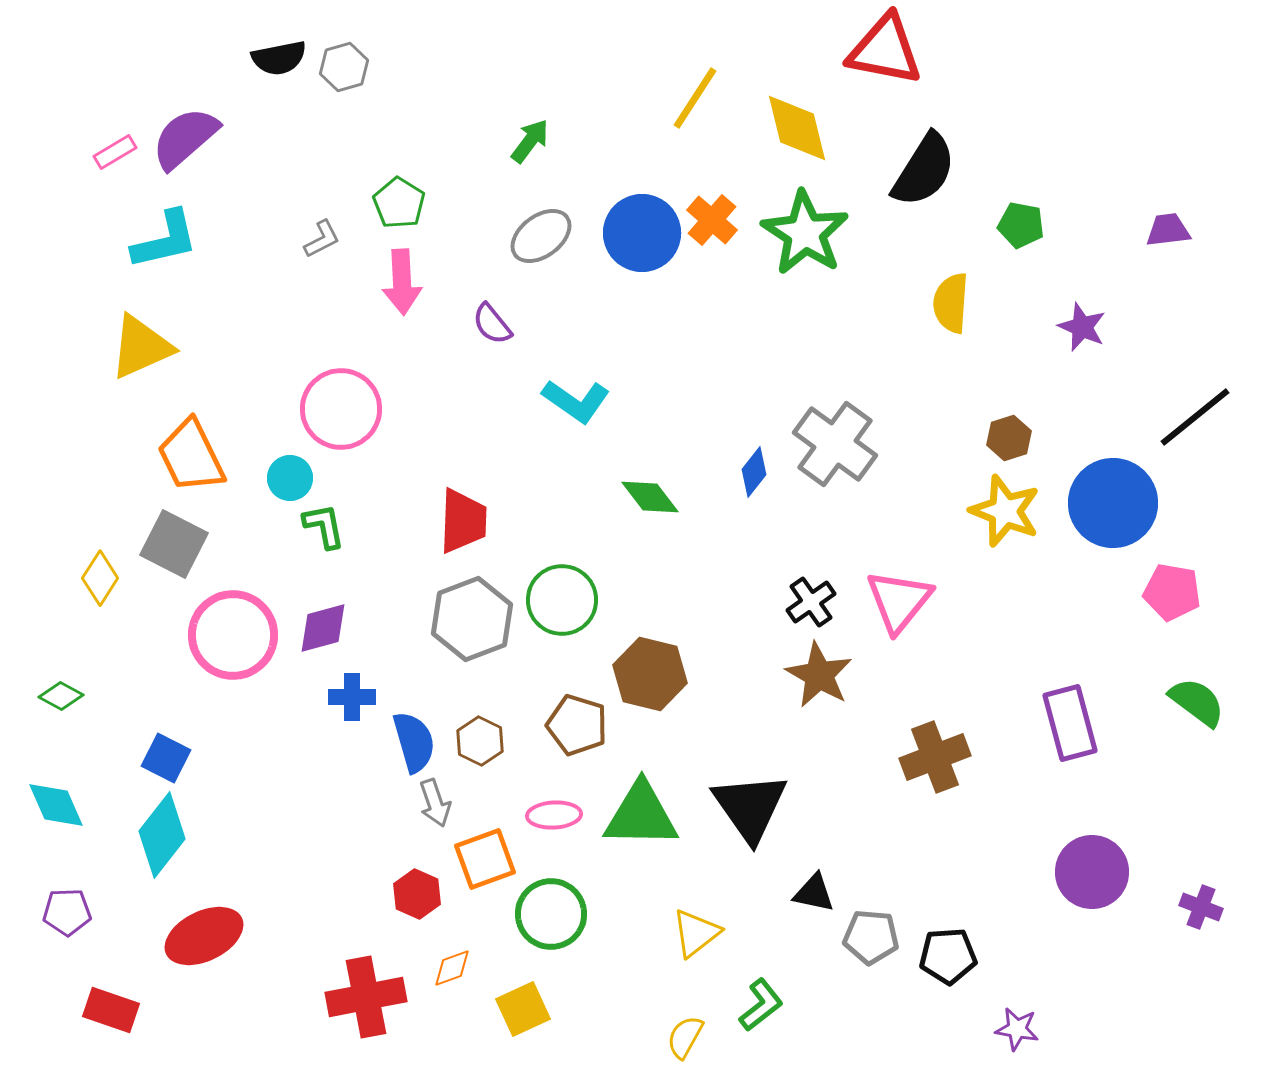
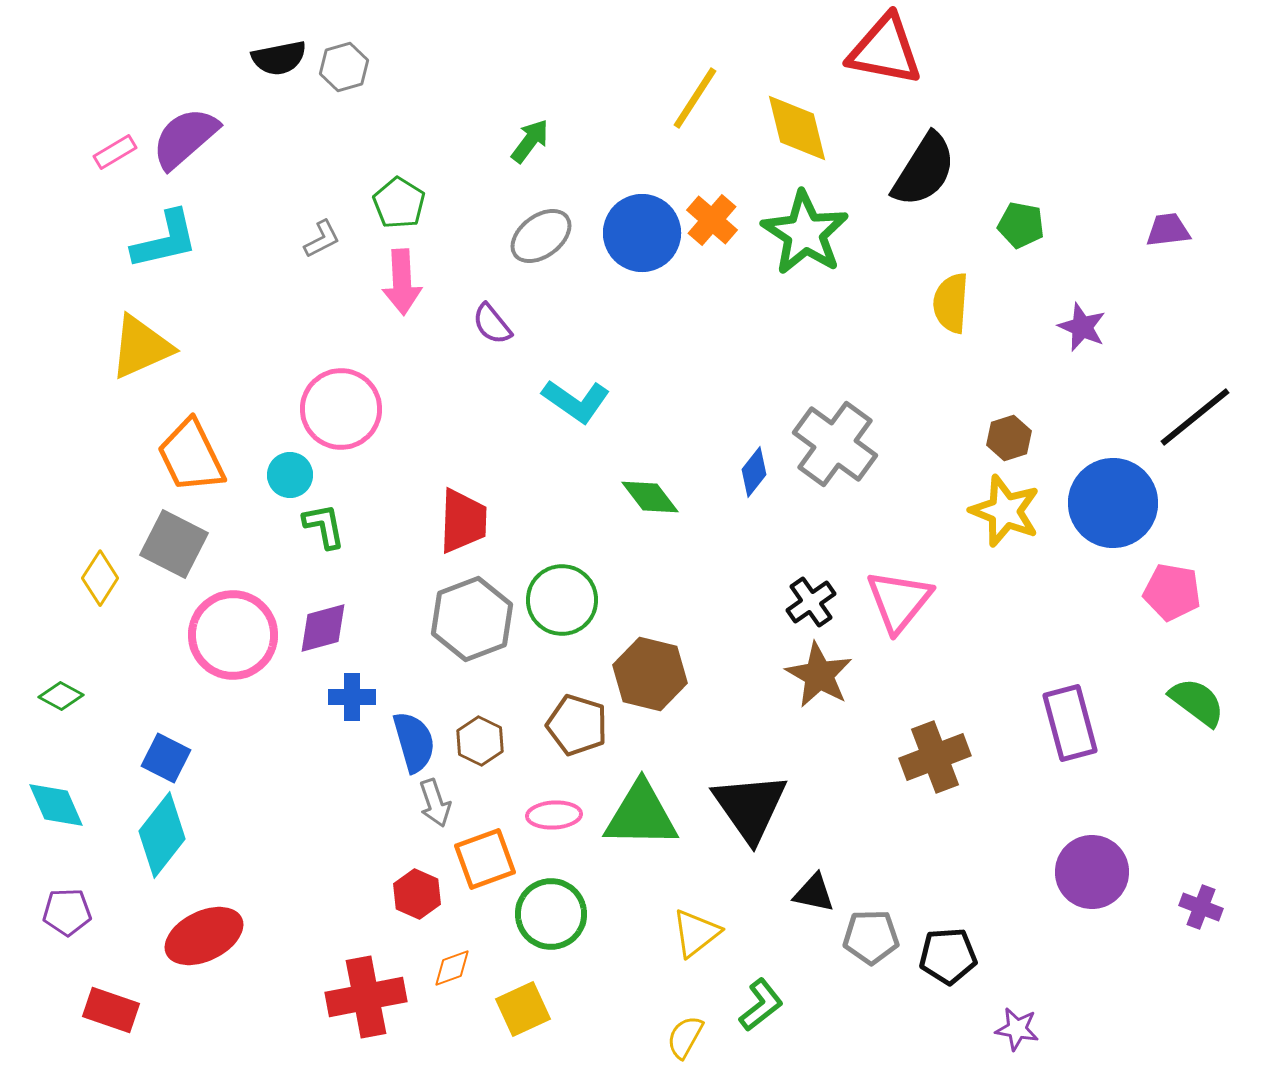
cyan circle at (290, 478): moved 3 px up
gray pentagon at (871, 937): rotated 6 degrees counterclockwise
